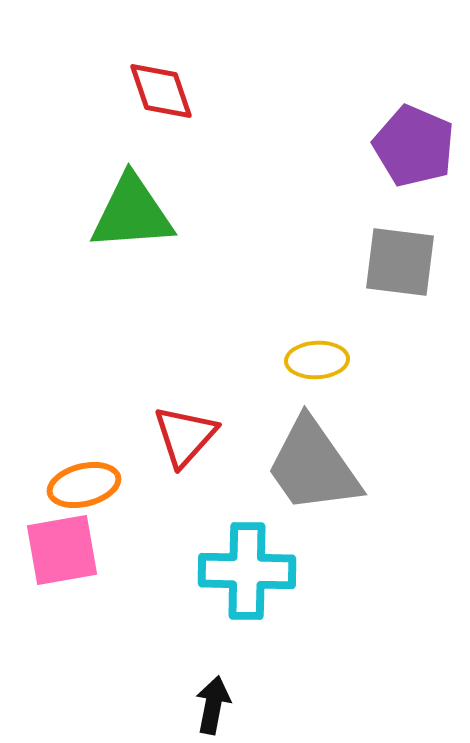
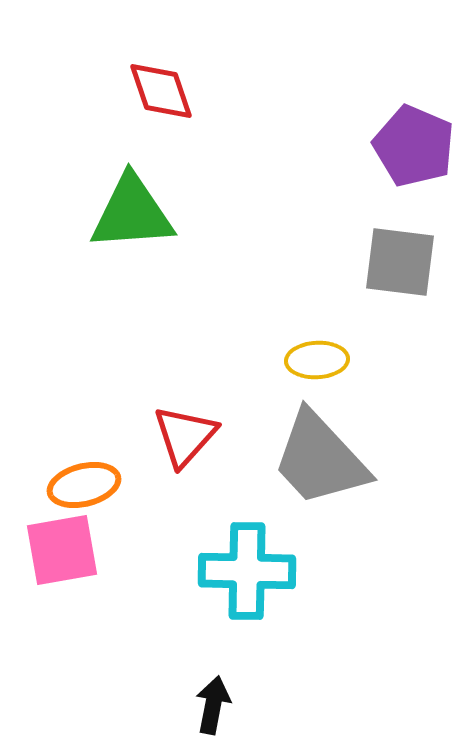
gray trapezoid: moved 7 px right, 7 px up; rotated 8 degrees counterclockwise
